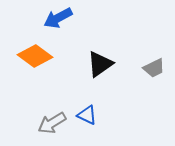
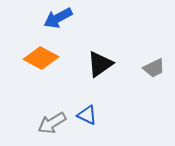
orange diamond: moved 6 px right, 2 px down; rotated 8 degrees counterclockwise
